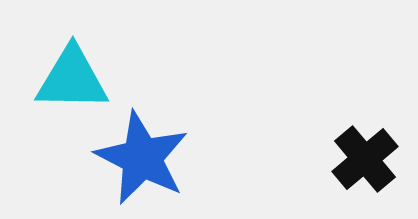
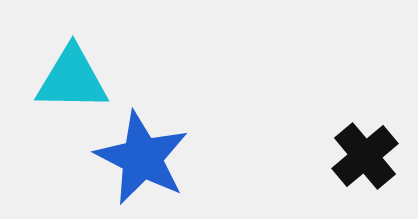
black cross: moved 3 px up
